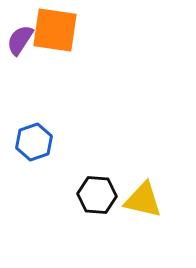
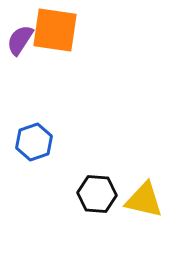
black hexagon: moved 1 px up
yellow triangle: moved 1 px right
